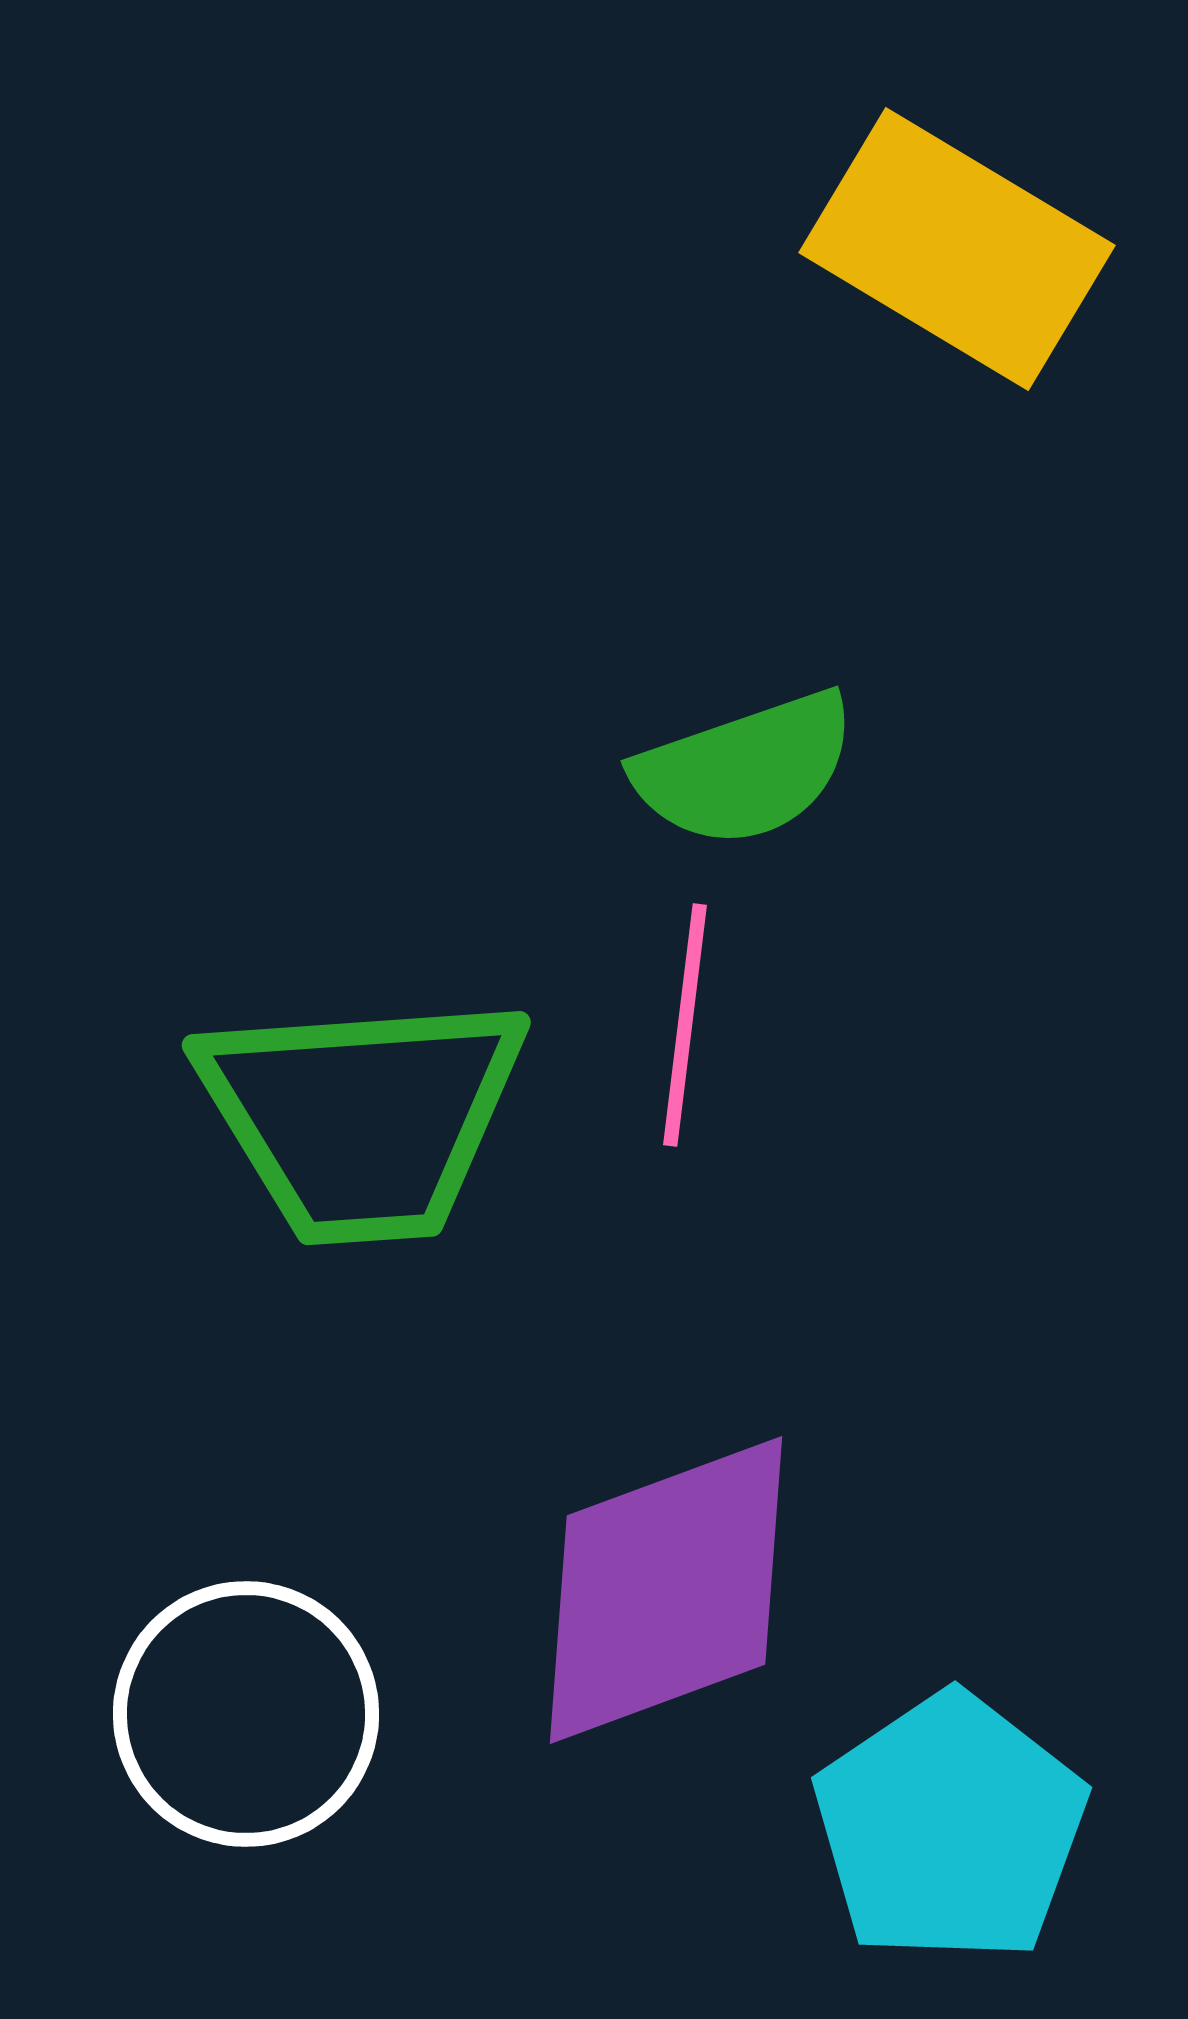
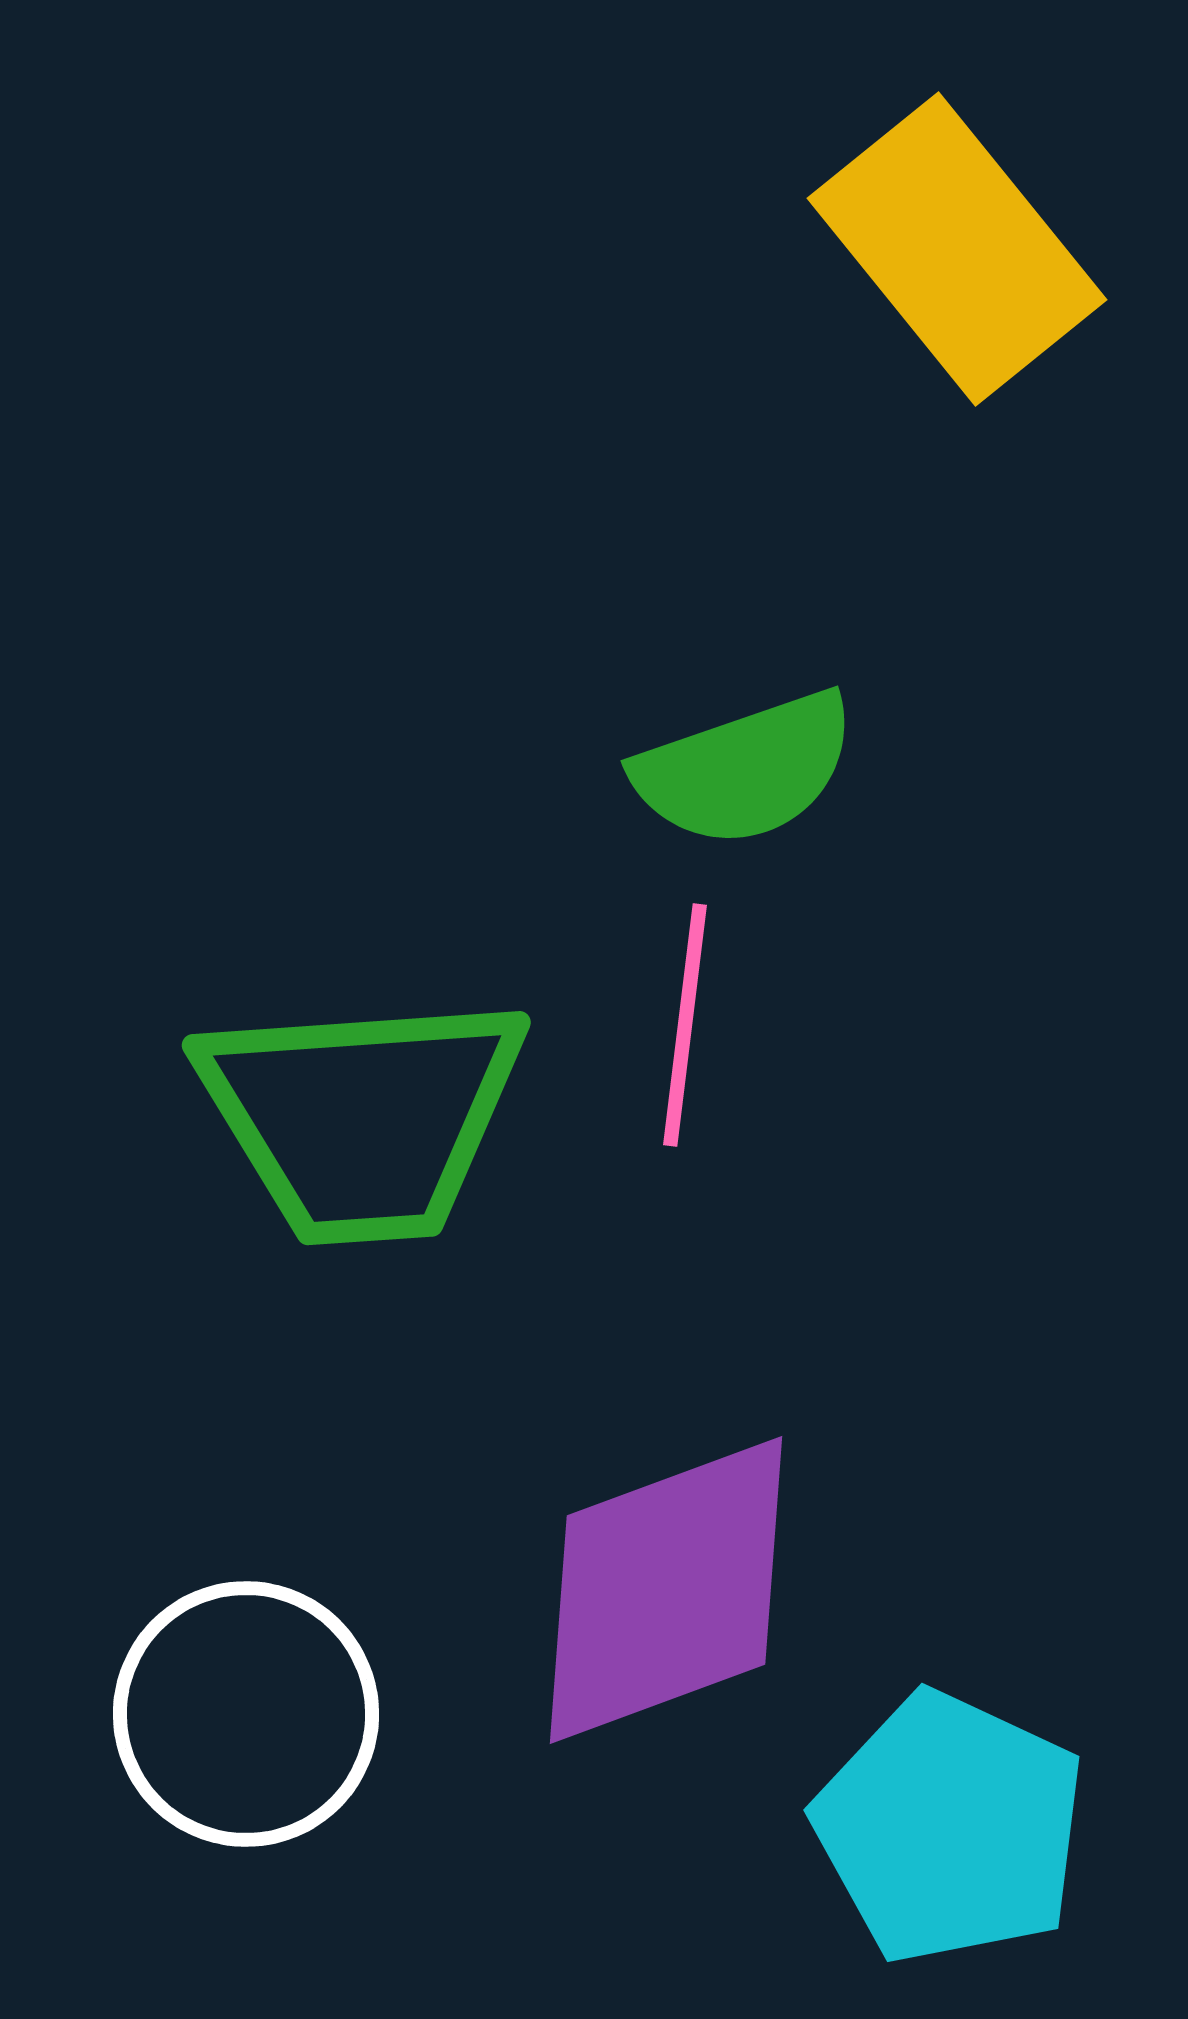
yellow rectangle: rotated 20 degrees clockwise
cyan pentagon: rotated 13 degrees counterclockwise
